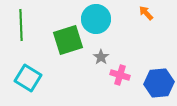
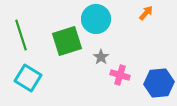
orange arrow: rotated 84 degrees clockwise
green line: moved 10 px down; rotated 16 degrees counterclockwise
green square: moved 1 px left, 1 px down
